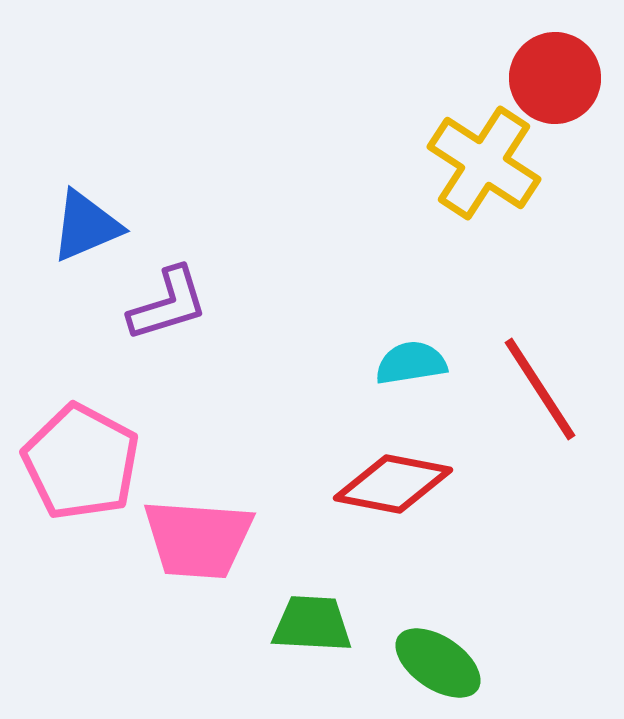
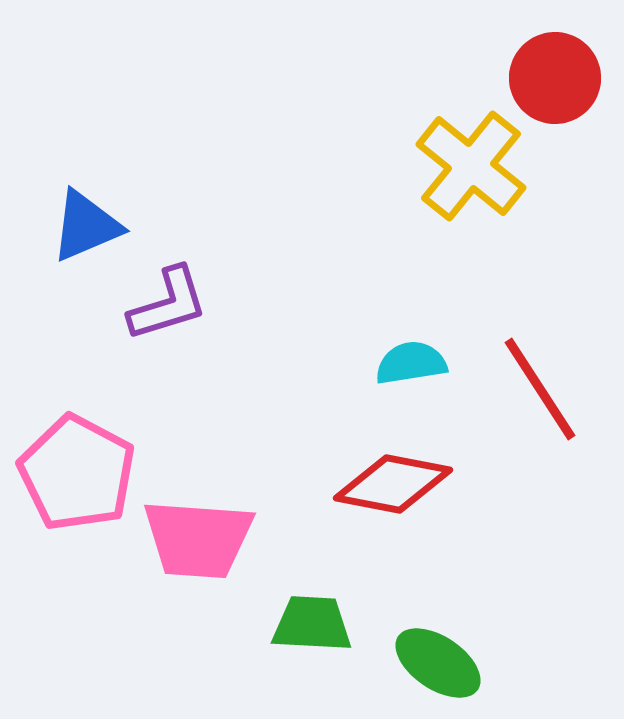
yellow cross: moved 13 px left, 3 px down; rotated 6 degrees clockwise
pink pentagon: moved 4 px left, 11 px down
